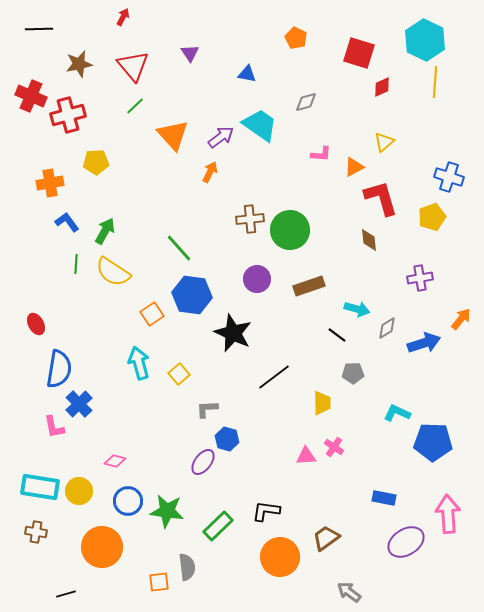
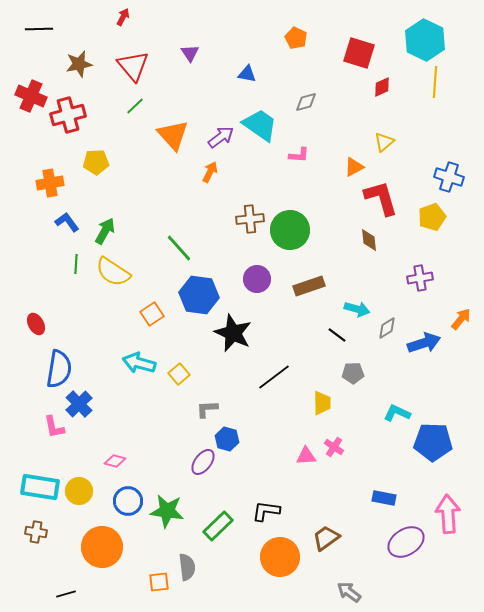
pink L-shape at (321, 154): moved 22 px left, 1 px down
blue hexagon at (192, 295): moved 7 px right
cyan arrow at (139, 363): rotated 60 degrees counterclockwise
